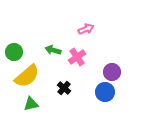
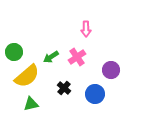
pink arrow: rotated 112 degrees clockwise
green arrow: moved 2 px left, 7 px down; rotated 49 degrees counterclockwise
purple circle: moved 1 px left, 2 px up
blue circle: moved 10 px left, 2 px down
